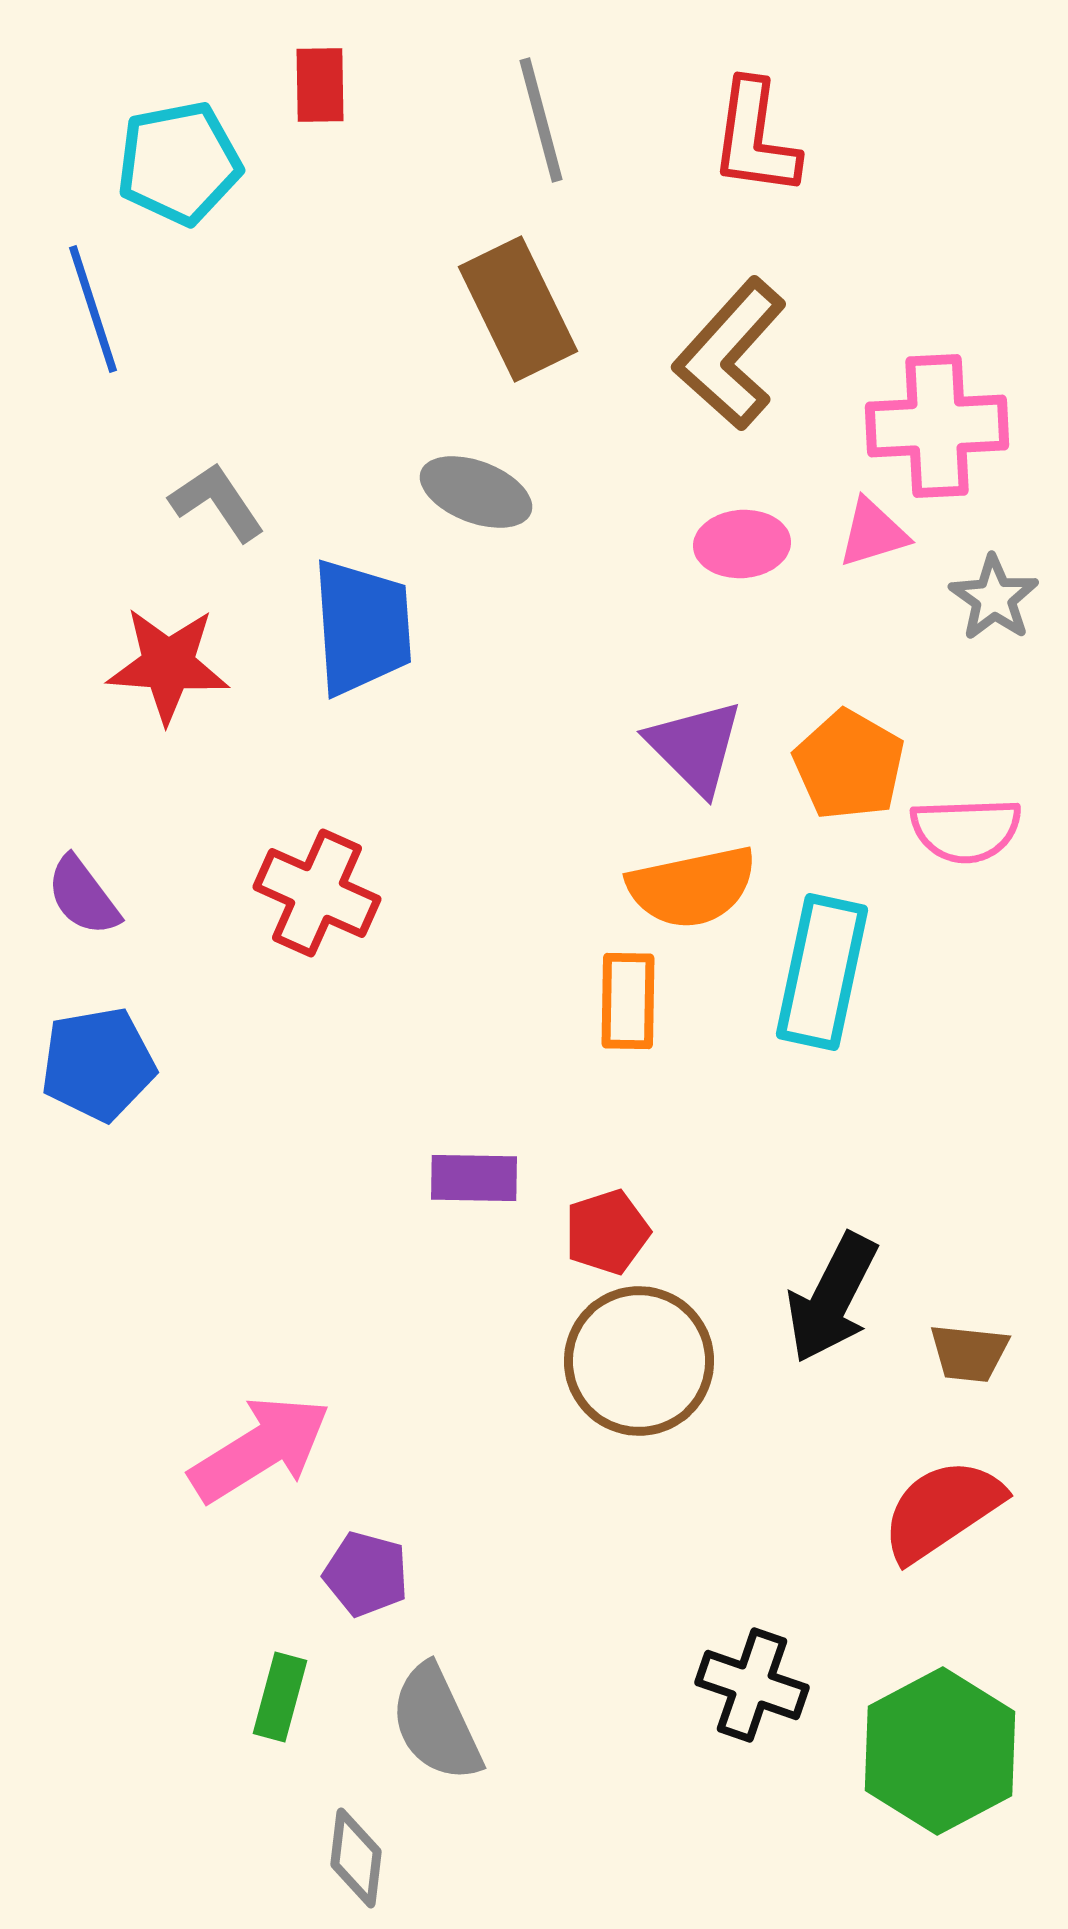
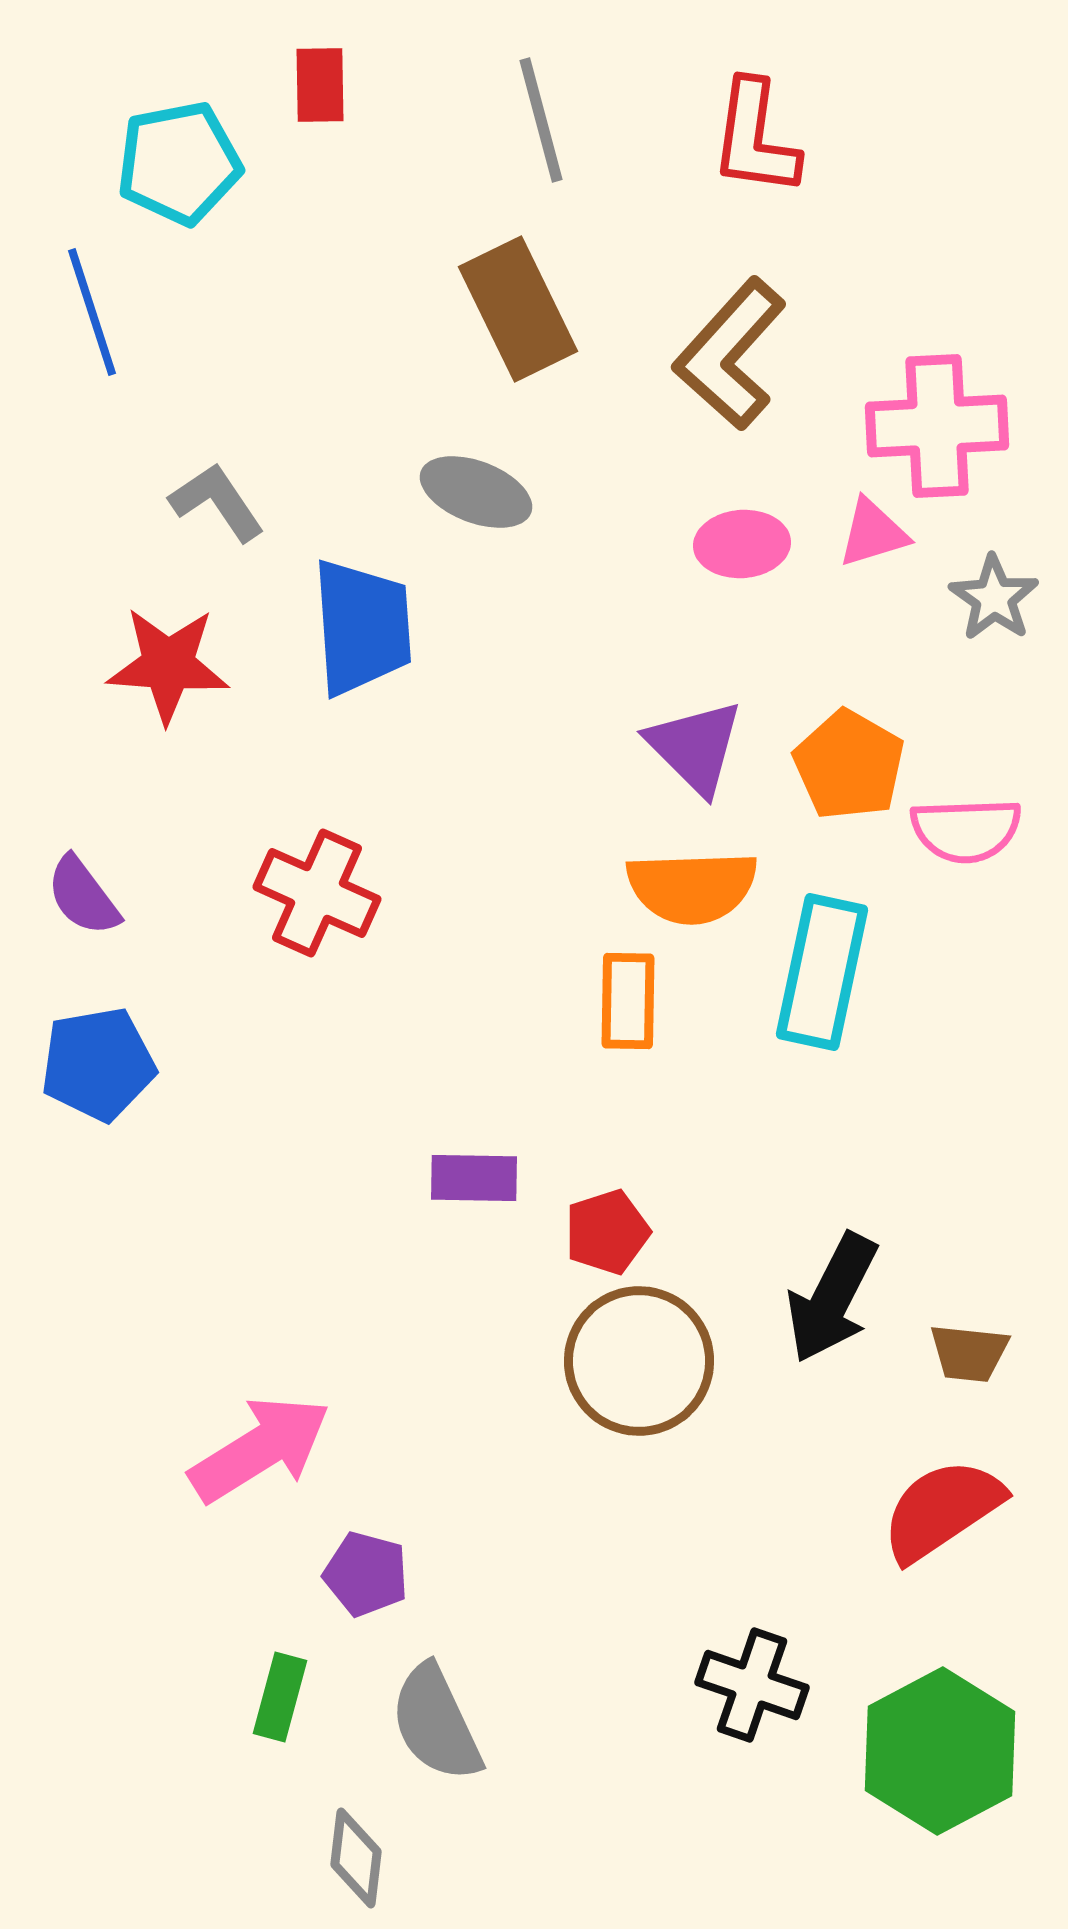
blue line: moved 1 px left, 3 px down
orange semicircle: rotated 10 degrees clockwise
